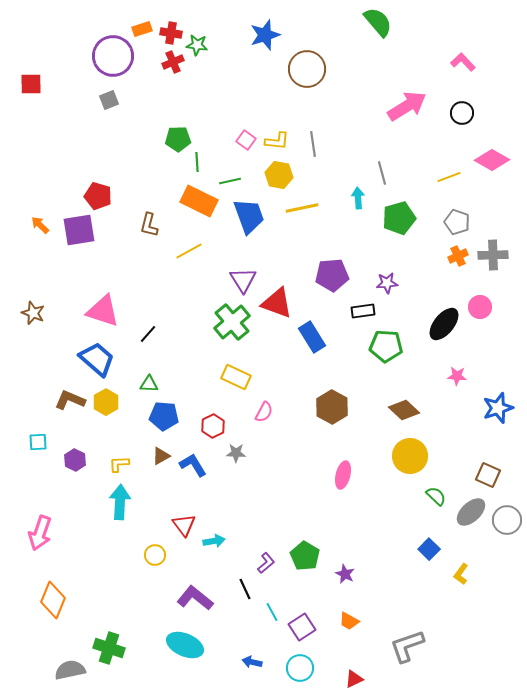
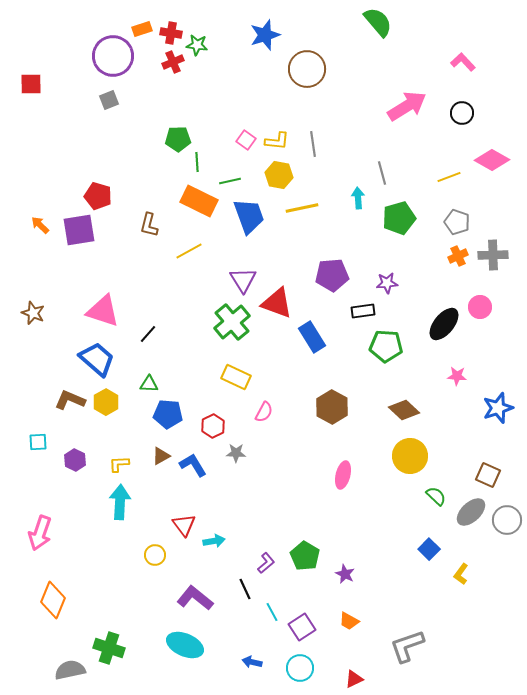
blue pentagon at (164, 416): moved 4 px right, 2 px up
